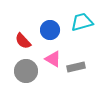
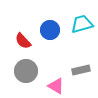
cyan trapezoid: moved 2 px down
pink triangle: moved 3 px right, 27 px down
gray rectangle: moved 5 px right, 3 px down
